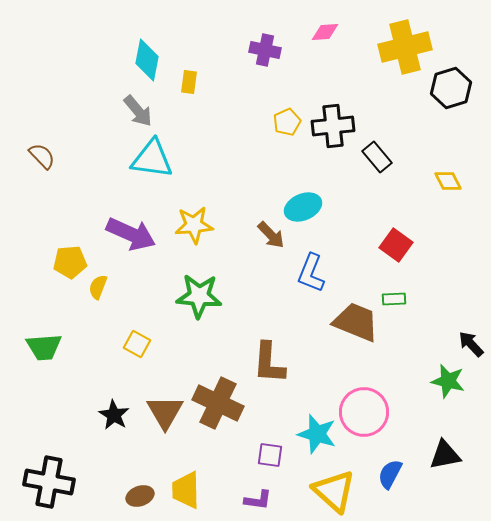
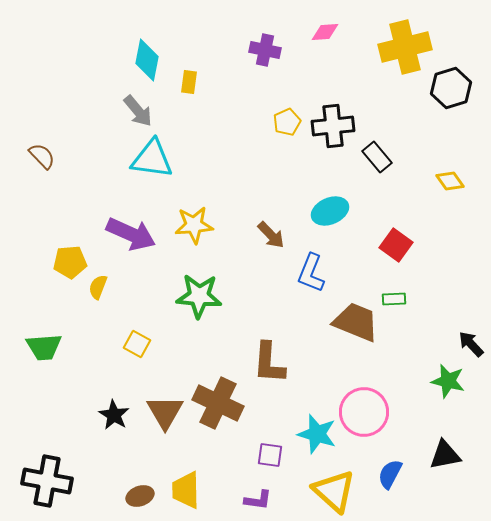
yellow diamond at (448, 181): moved 2 px right; rotated 8 degrees counterclockwise
cyan ellipse at (303, 207): moved 27 px right, 4 px down
black cross at (49, 482): moved 2 px left, 1 px up
